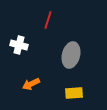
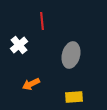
red line: moved 6 px left, 1 px down; rotated 24 degrees counterclockwise
white cross: rotated 36 degrees clockwise
yellow rectangle: moved 4 px down
